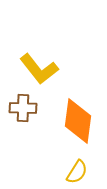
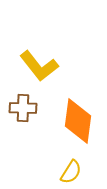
yellow L-shape: moved 3 px up
yellow semicircle: moved 6 px left
